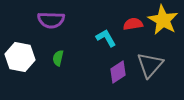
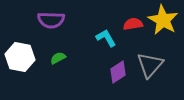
green semicircle: rotated 49 degrees clockwise
